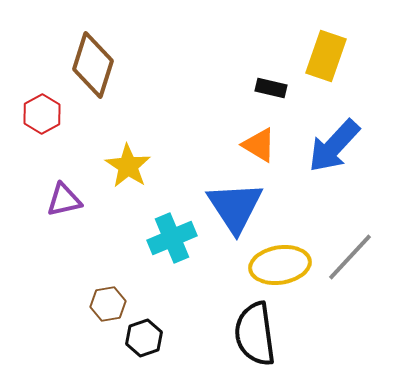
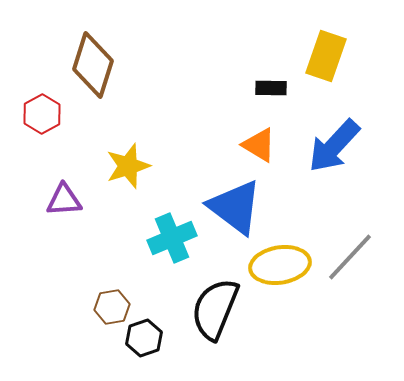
black rectangle: rotated 12 degrees counterclockwise
yellow star: rotated 21 degrees clockwise
purple triangle: rotated 9 degrees clockwise
blue triangle: rotated 20 degrees counterclockwise
brown hexagon: moved 4 px right, 3 px down
black semicircle: moved 40 px left, 25 px up; rotated 30 degrees clockwise
